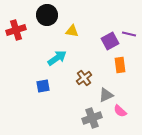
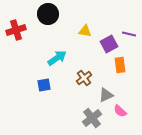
black circle: moved 1 px right, 1 px up
yellow triangle: moved 13 px right
purple square: moved 1 px left, 3 px down
blue square: moved 1 px right, 1 px up
gray cross: rotated 18 degrees counterclockwise
